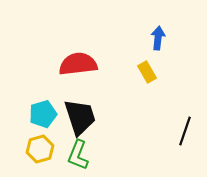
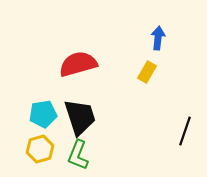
red semicircle: rotated 9 degrees counterclockwise
yellow rectangle: rotated 60 degrees clockwise
cyan pentagon: rotated 8 degrees clockwise
